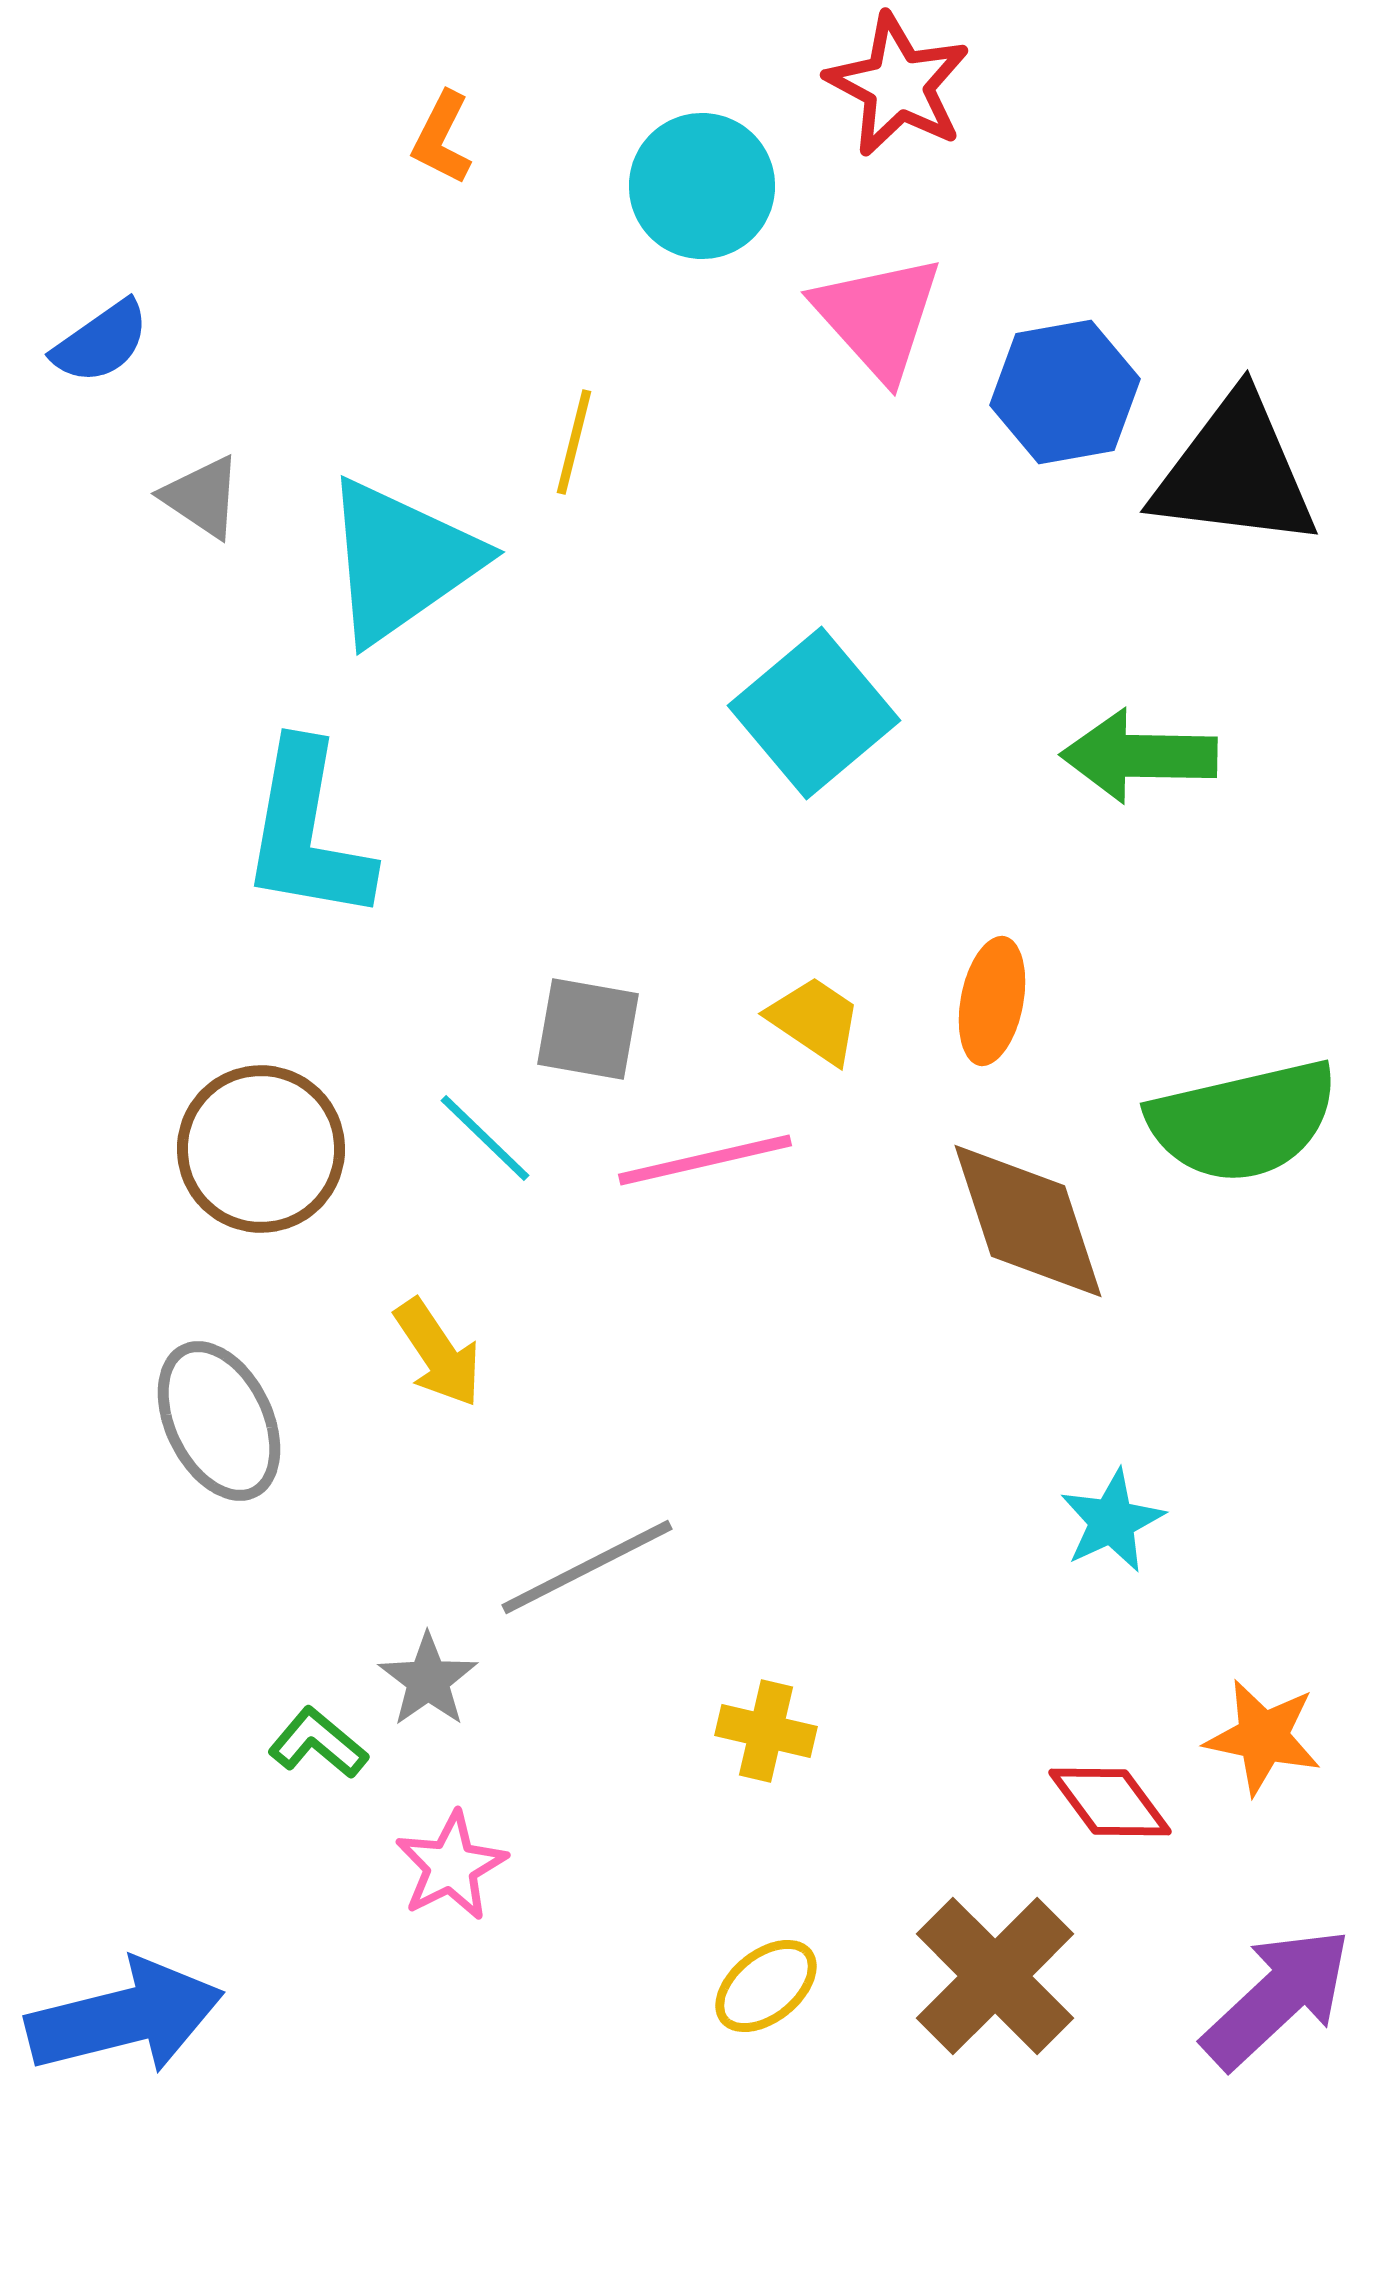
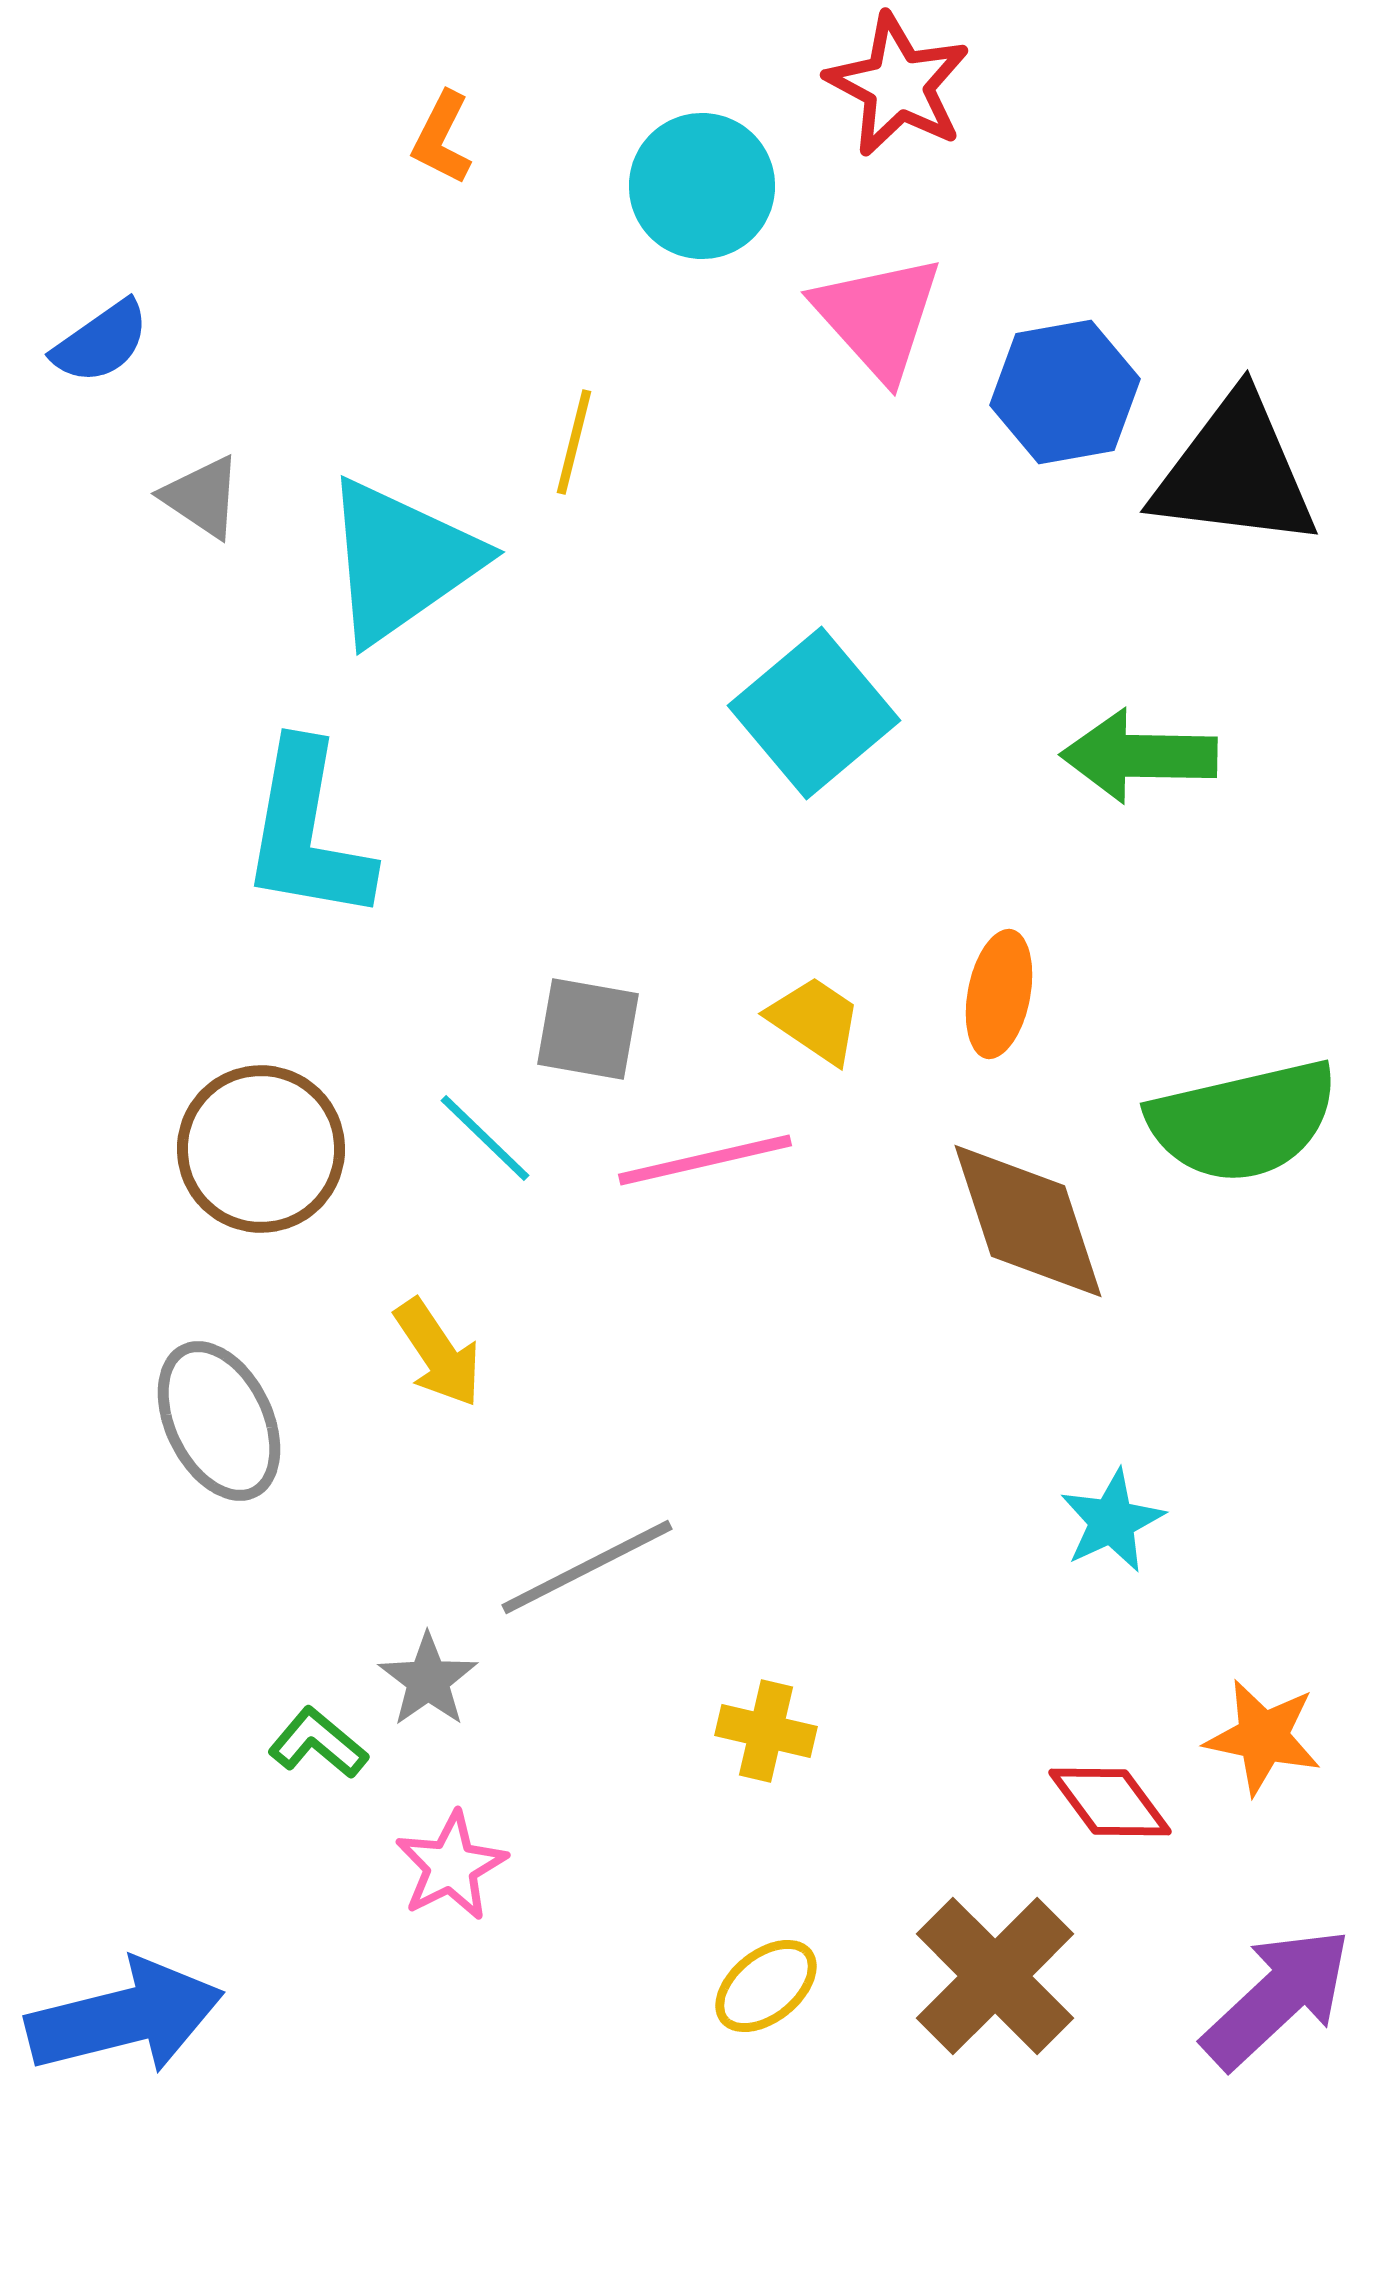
orange ellipse: moved 7 px right, 7 px up
